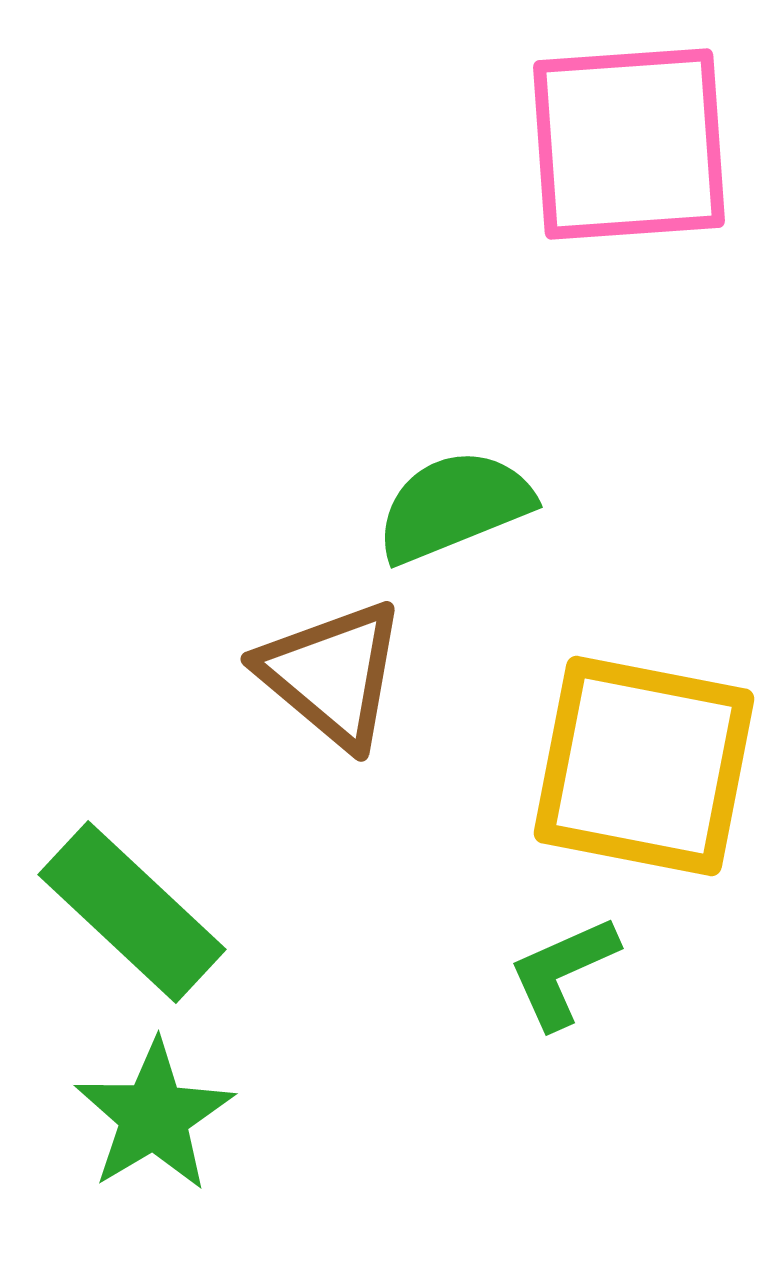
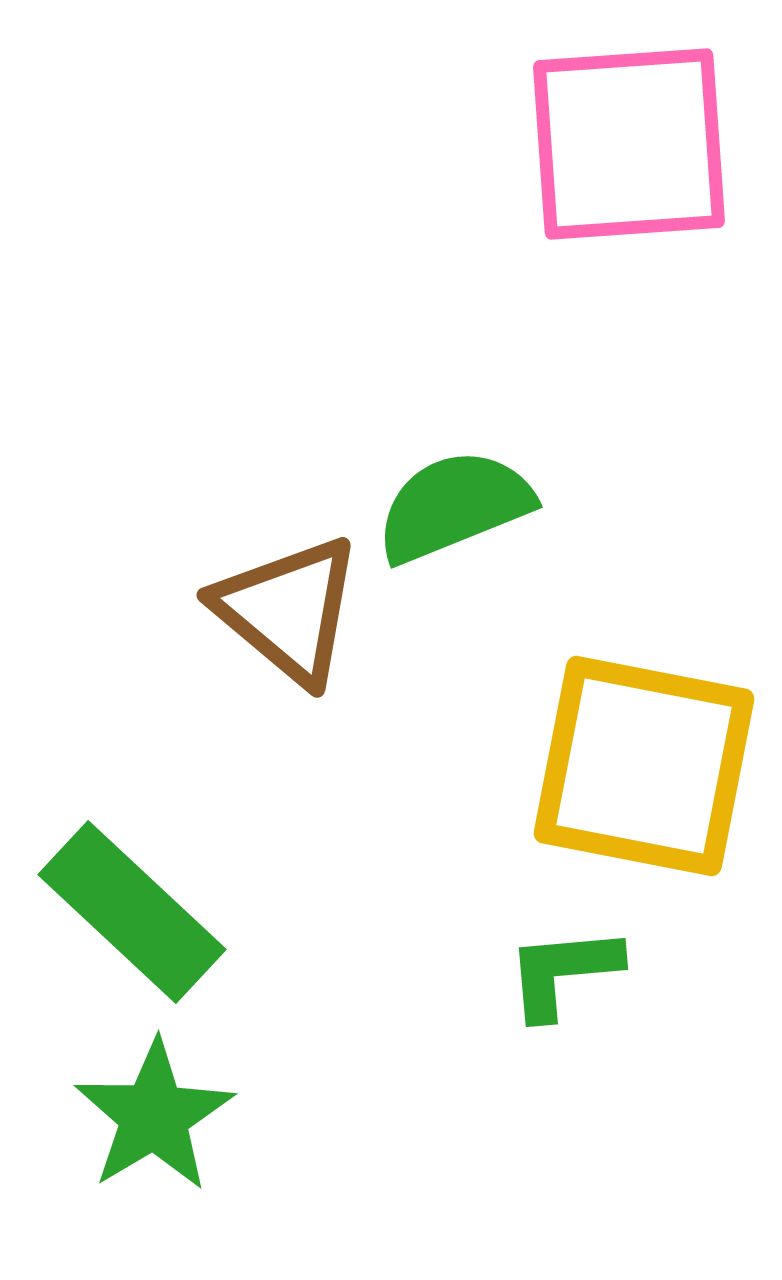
brown triangle: moved 44 px left, 64 px up
green L-shape: rotated 19 degrees clockwise
